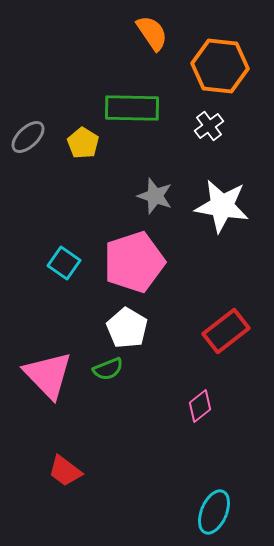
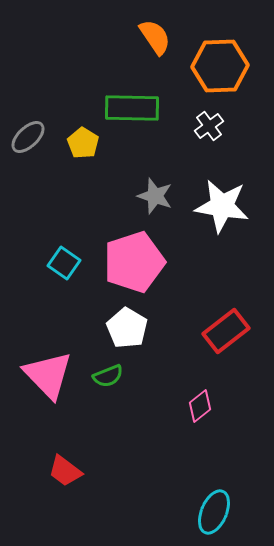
orange semicircle: moved 3 px right, 4 px down
orange hexagon: rotated 8 degrees counterclockwise
green semicircle: moved 7 px down
